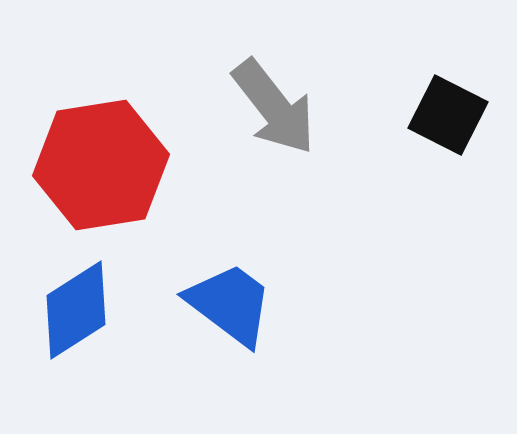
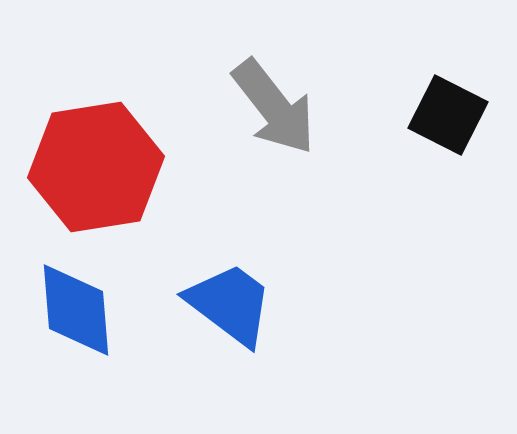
red hexagon: moved 5 px left, 2 px down
blue diamond: rotated 62 degrees counterclockwise
